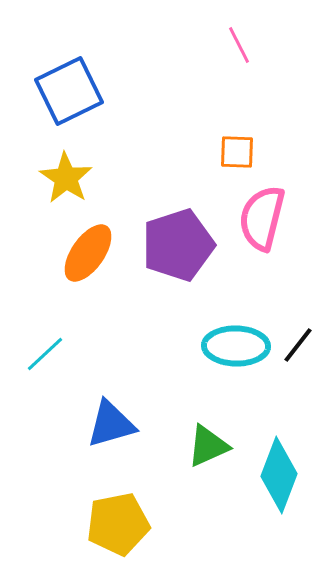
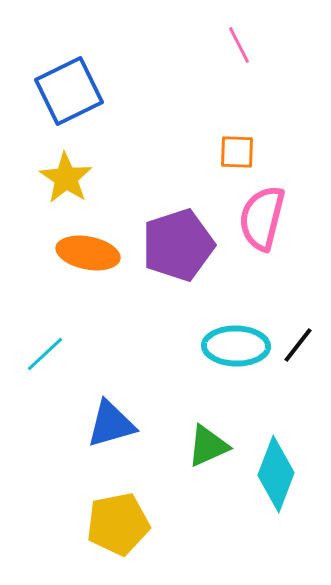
orange ellipse: rotated 66 degrees clockwise
cyan diamond: moved 3 px left, 1 px up
